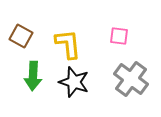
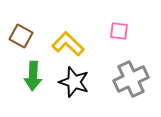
pink square: moved 5 px up
yellow L-shape: rotated 40 degrees counterclockwise
gray cross: rotated 28 degrees clockwise
